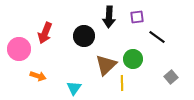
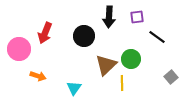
green circle: moved 2 px left
